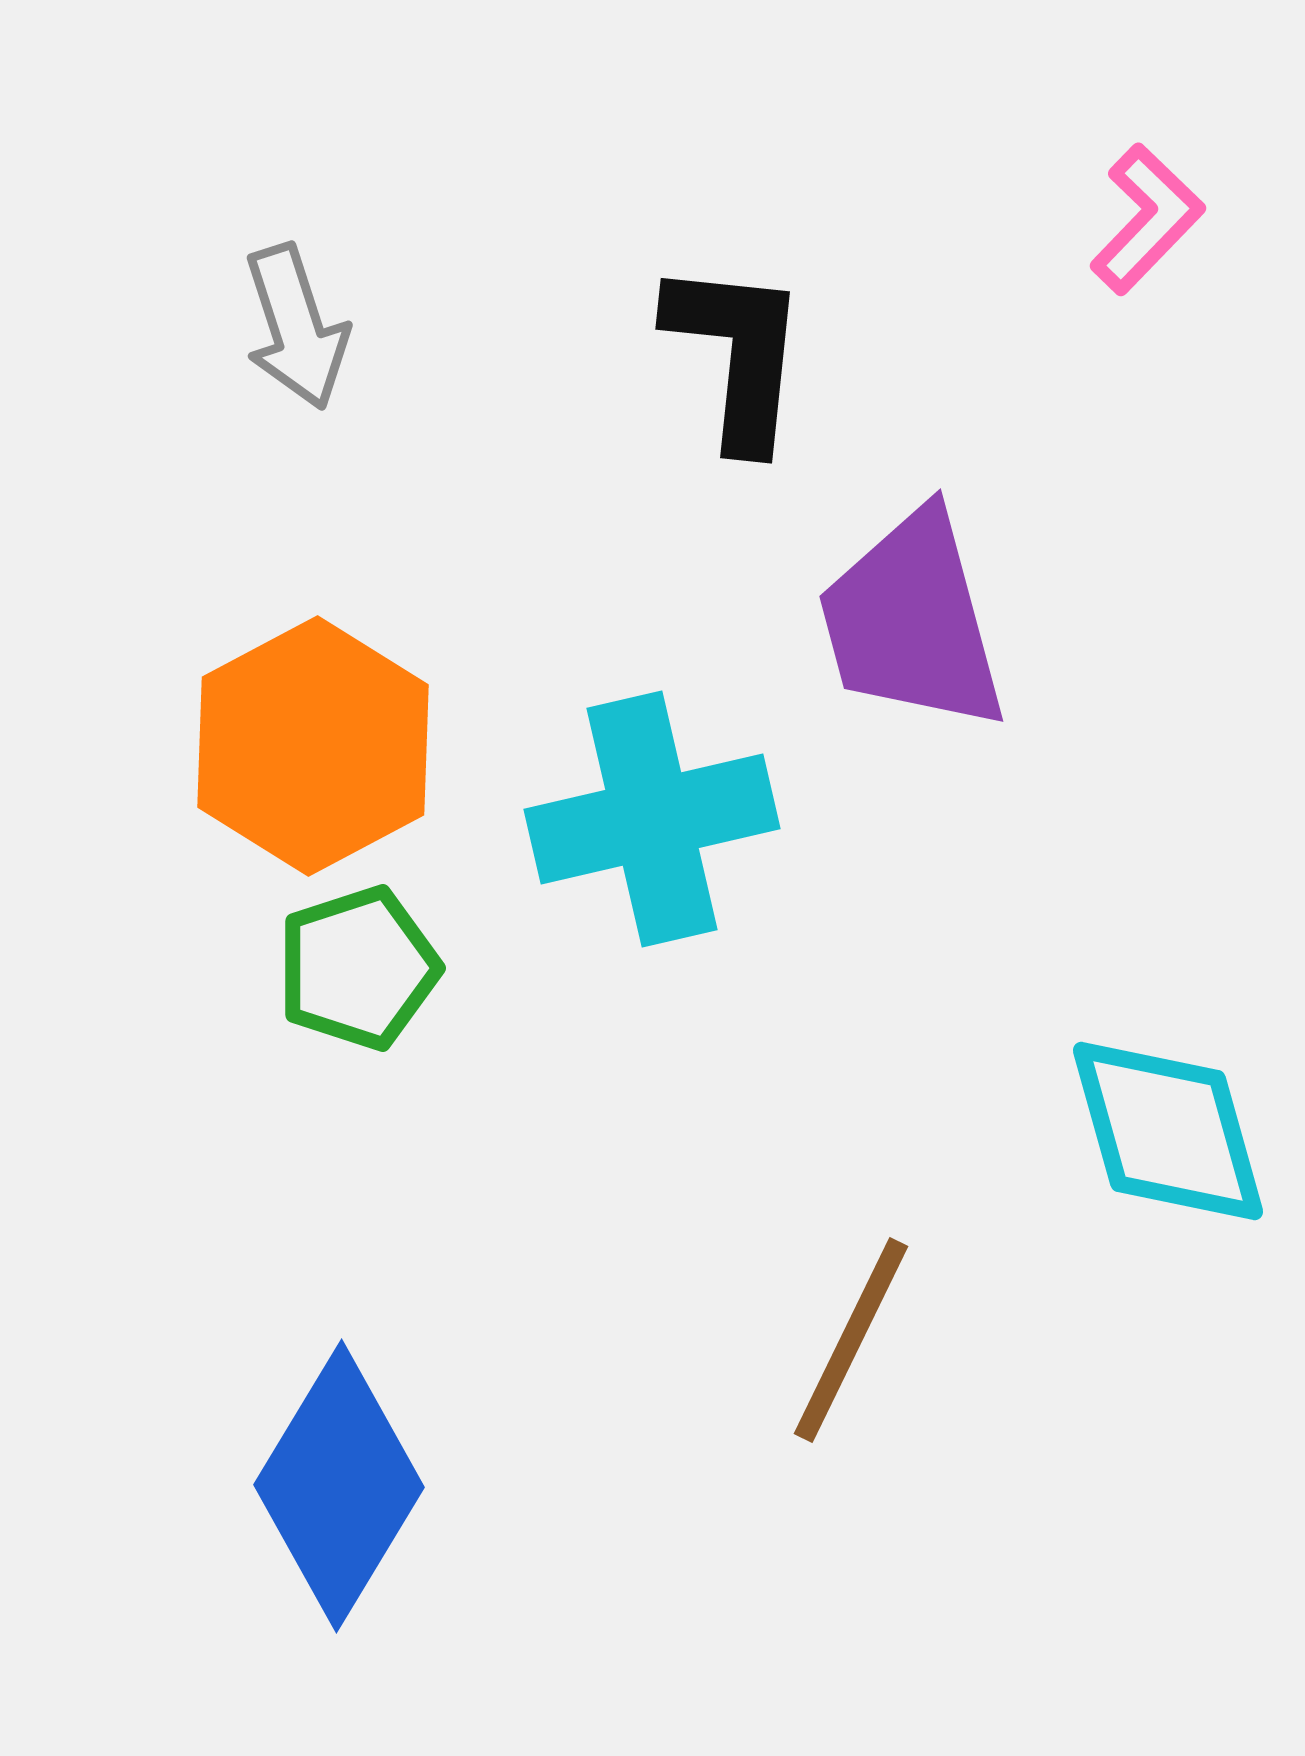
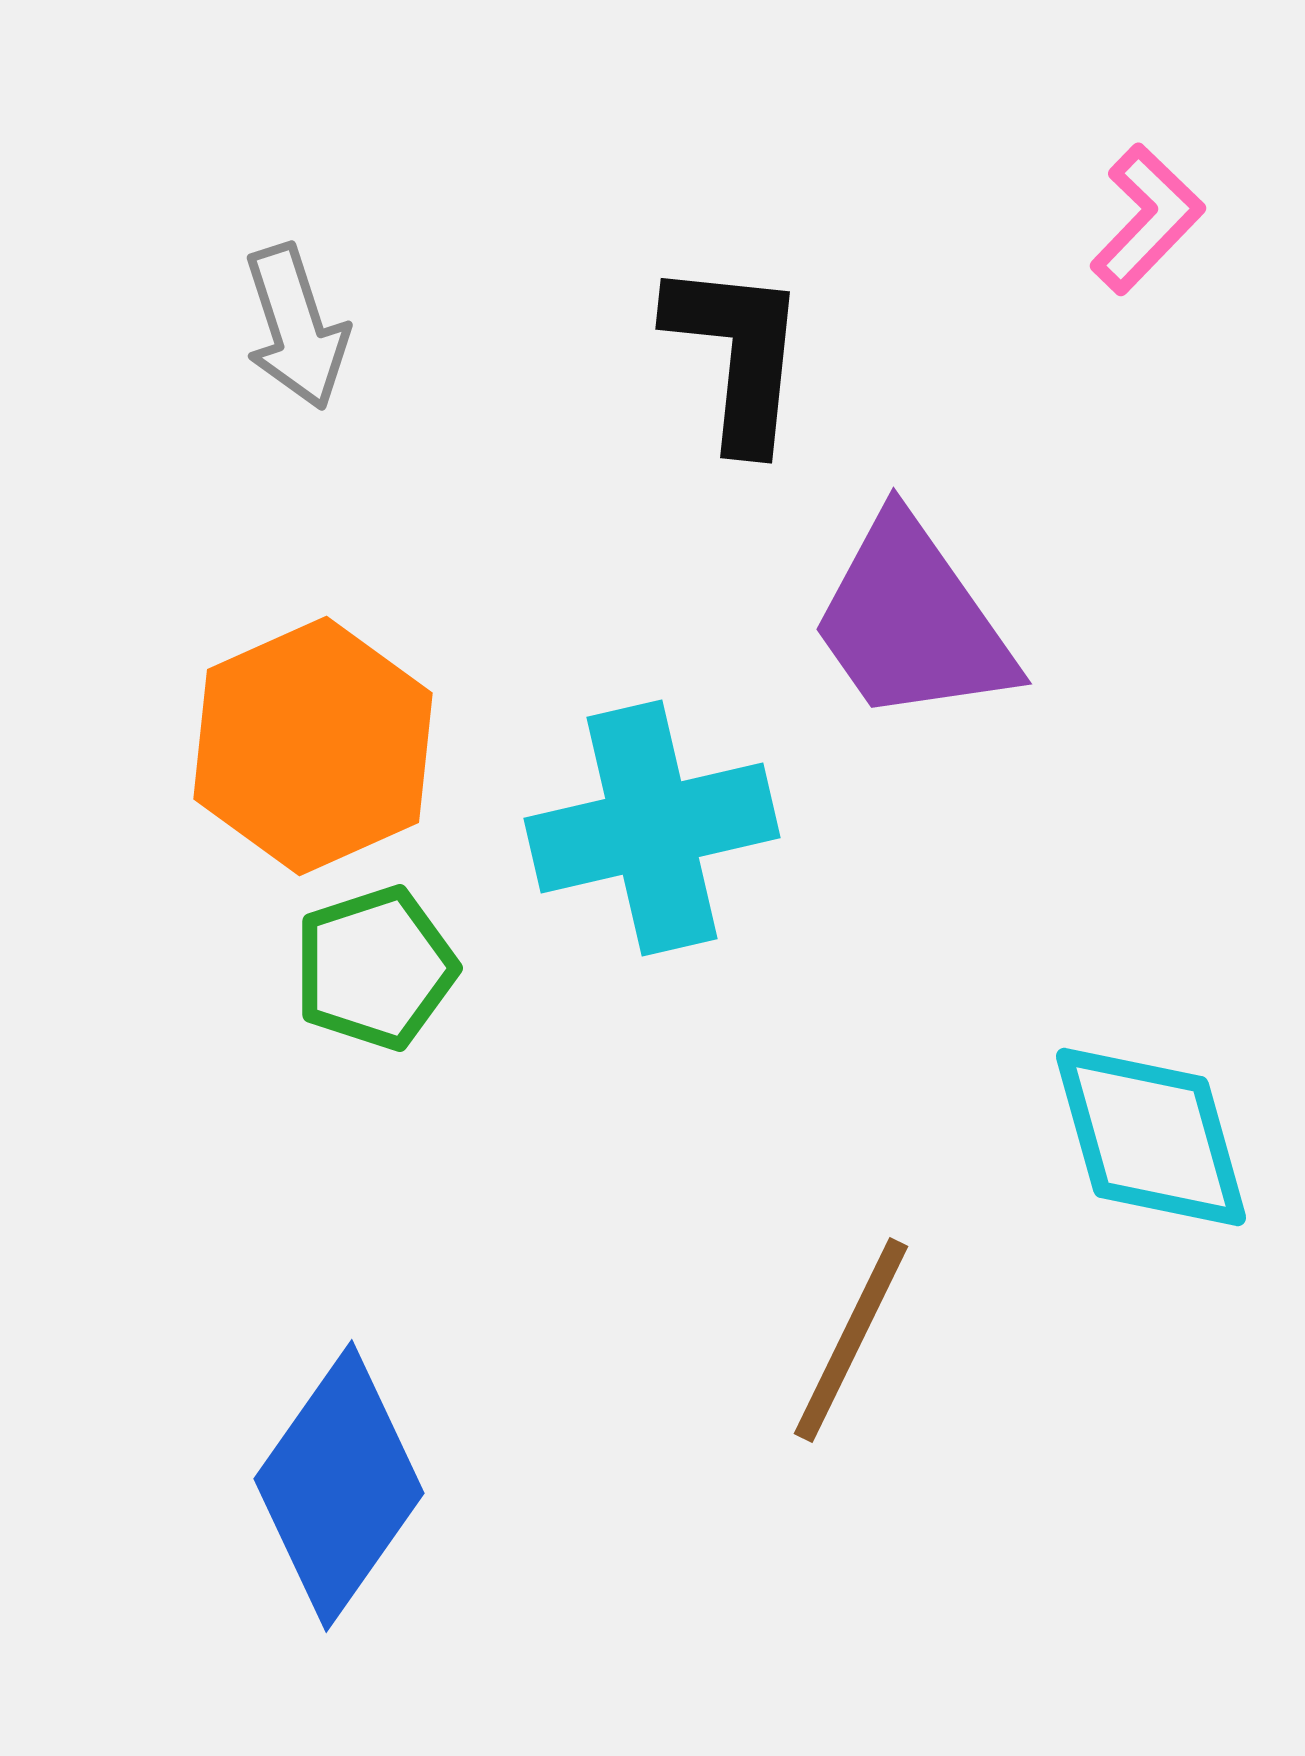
purple trapezoid: rotated 20 degrees counterclockwise
orange hexagon: rotated 4 degrees clockwise
cyan cross: moved 9 px down
green pentagon: moved 17 px right
cyan diamond: moved 17 px left, 6 px down
blue diamond: rotated 4 degrees clockwise
